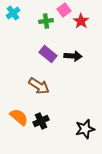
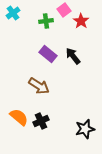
black arrow: rotated 132 degrees counterclockwise
